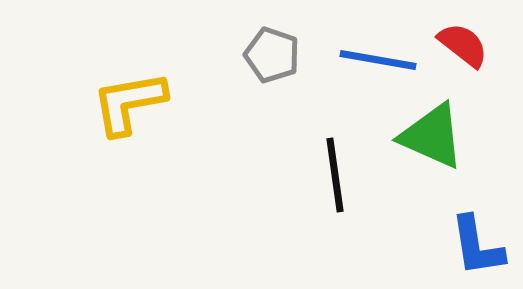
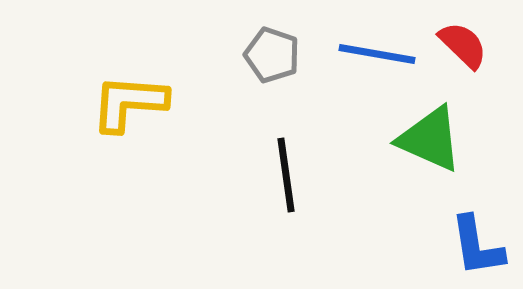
red semicircle: rotated 6 degrees clockwise
blue line: moved 1 px left, 6 px up
yellow L-shape: rotated 14 degrees clockwise
green triangle: moved 2 px left, 3 px down
black line: moved 49 px left
